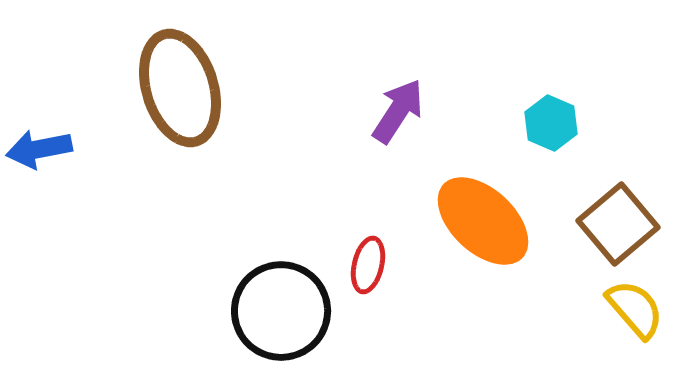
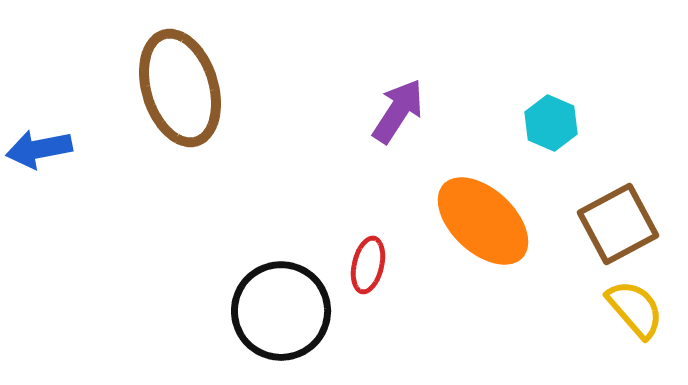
brown square: rotated 12 degrees clockwise
